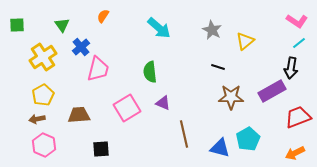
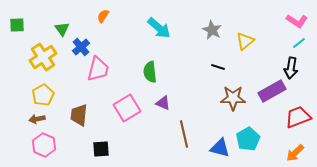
green triangle: moved 4 px down
brown star: moved 2 px right, 1 px down
brown trapezoid: rotated 80 degrees counterclockwise
orange arrow: rotated 18 degrees counterclockwise
